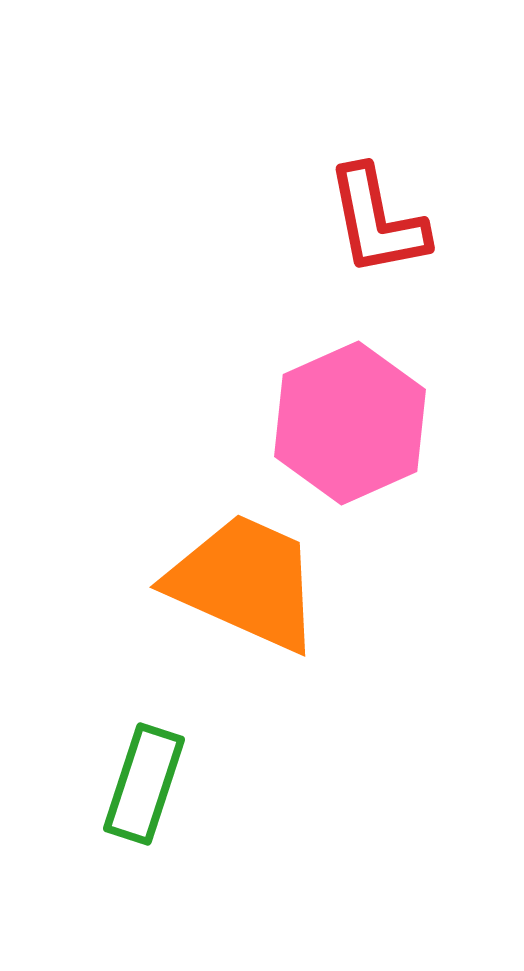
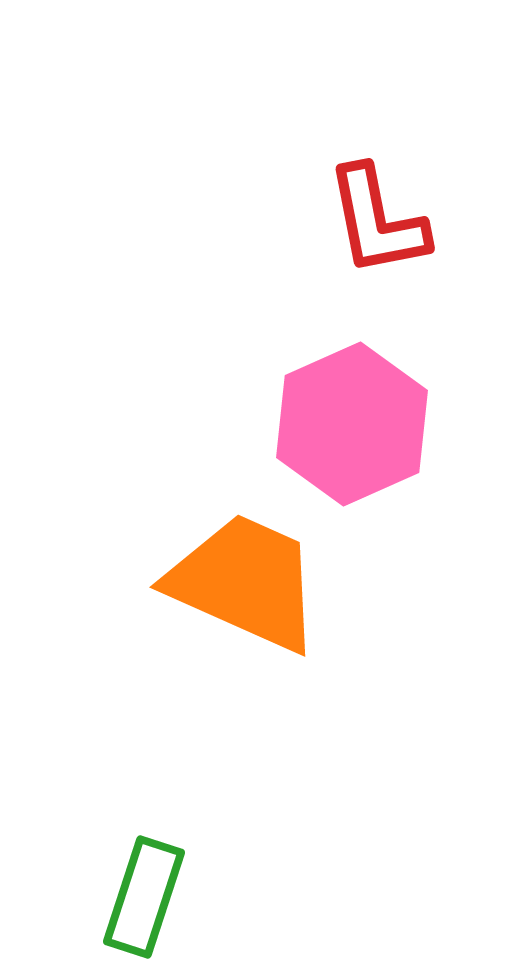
pink hexagon: moved 2 px right, 1 px down
green rectangle: moved 113 px down
